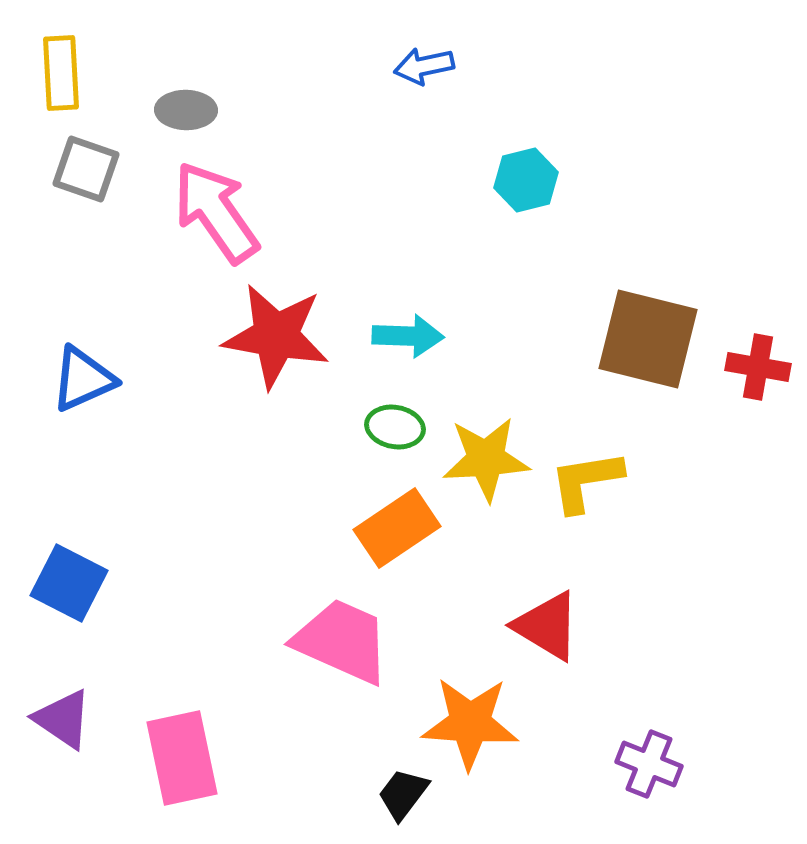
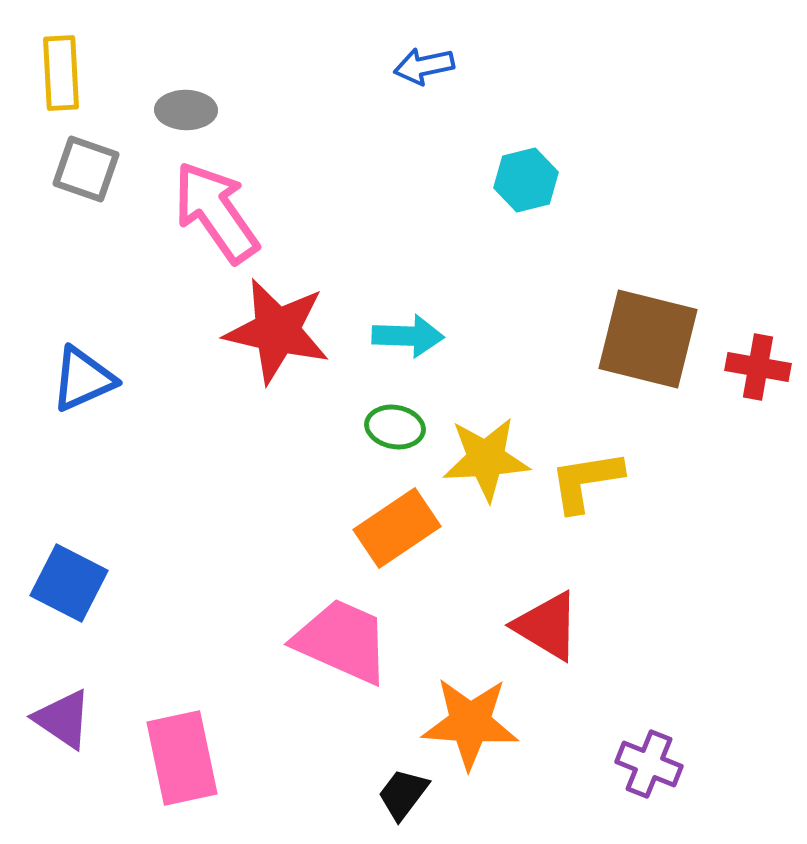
red star: moved 1 px right, 5 px up; rotated 3 degrees clockwise
